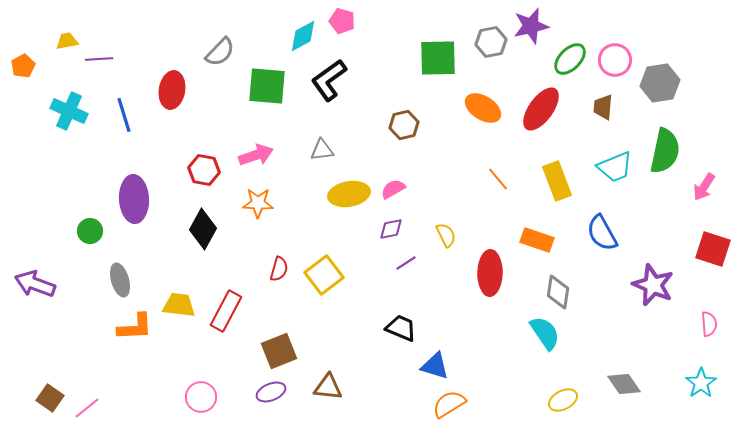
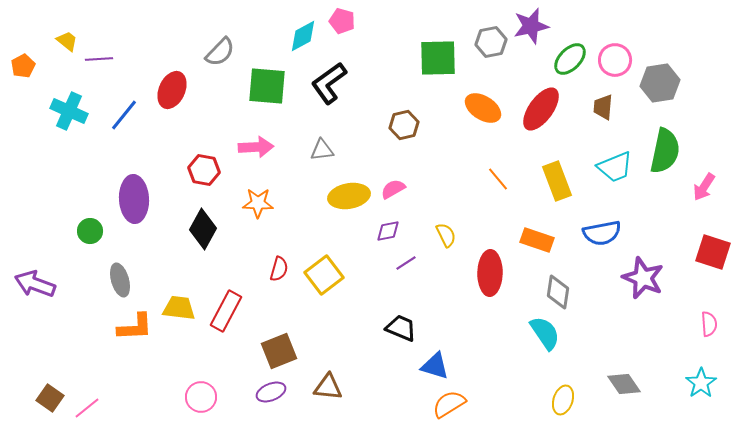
yellow trapezoid at (67, 41): rotated 50 degrees clockwise
black L-shape at (329, 80): moved 3 px down
red ellipse at (172, 90): rotated 15 degrees clockwise
blue line at (124, 115): rotated 56 degrees clockwise
pink arrow at (256, 155): moved 8 px up; rotated 16 degrees clockwise
yellow ellipse at (349, 194): moved 2 px down
purple diamond at (391, 229): moved 3 px left, 2 px down
blue semicircle at (602, 233): rotated 72 degrees counterclockwise
red square at (713, 249): moved 3 px down
purple star at (653, 285): moved 10 px left, 7 px up
yellow trapezoid at (179, 305): moved 3 px down
yellow ellipse at (563, 400): rotated 44 degrees counterclockwise
